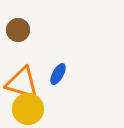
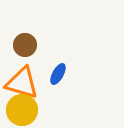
brown circle: moved 7 px right, 15 px down
yellow circle: moved 6 px left, 1 px down
